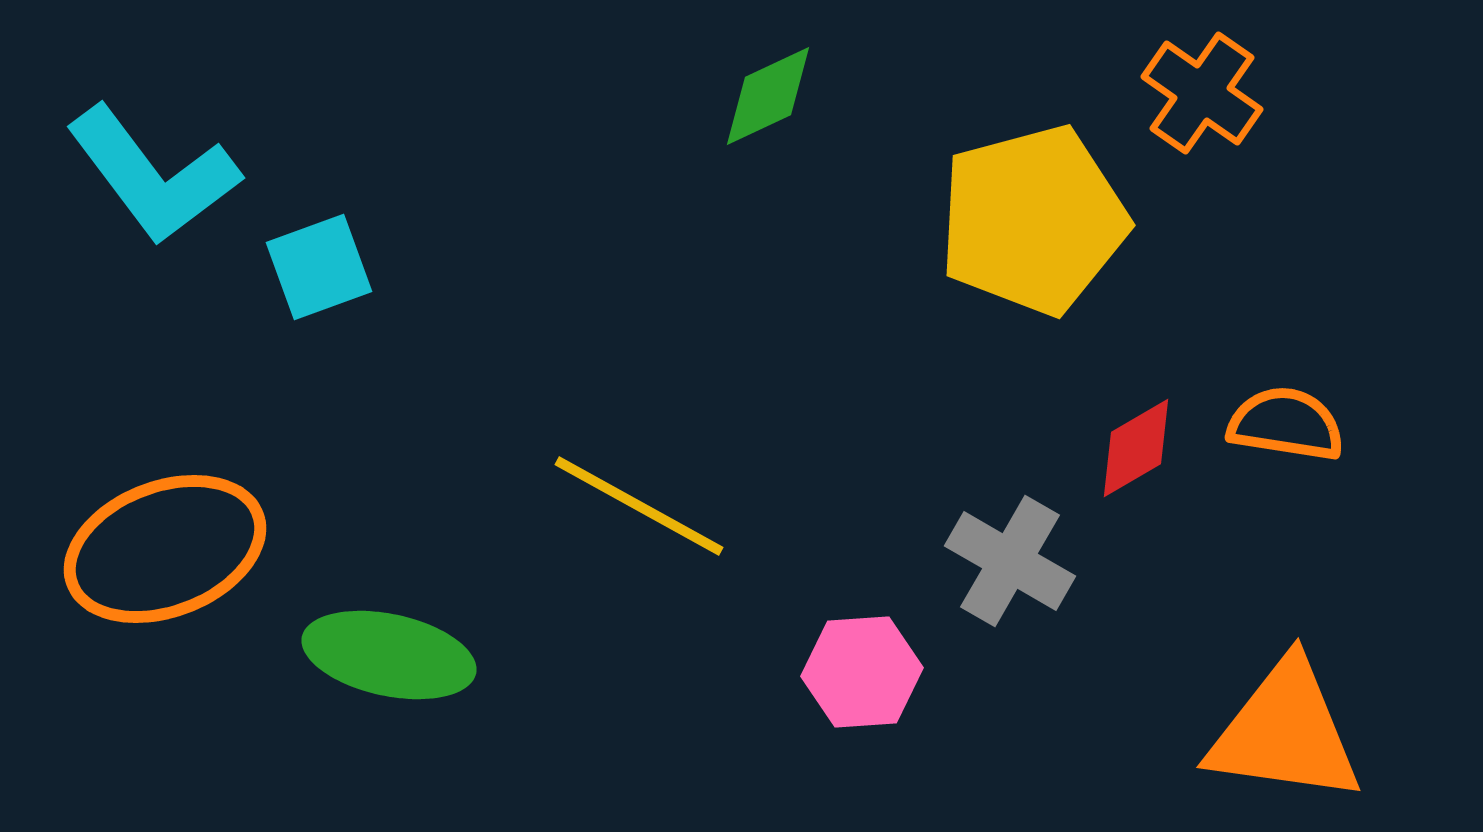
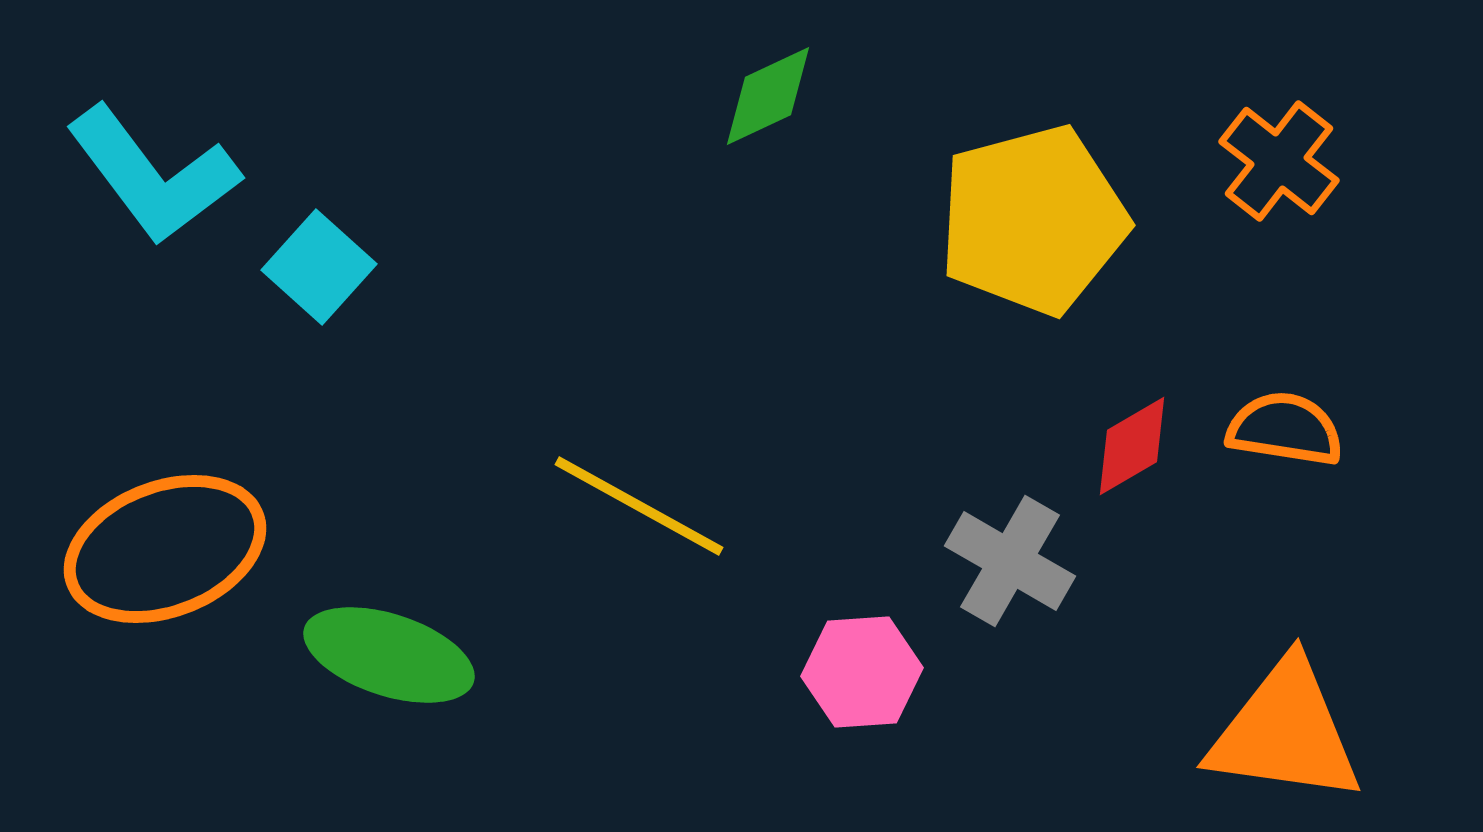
orange cross: moved 77 px right, 68 px down; rotated 3 degrees clockwise
cyan square: rotated 28 degrees counterclockwise
orange semicircle: moved 1 px left, 5 px down
red diamond: moved 4 px left, 2 px up
green ellipse: rotated 6 degrees clockwise
